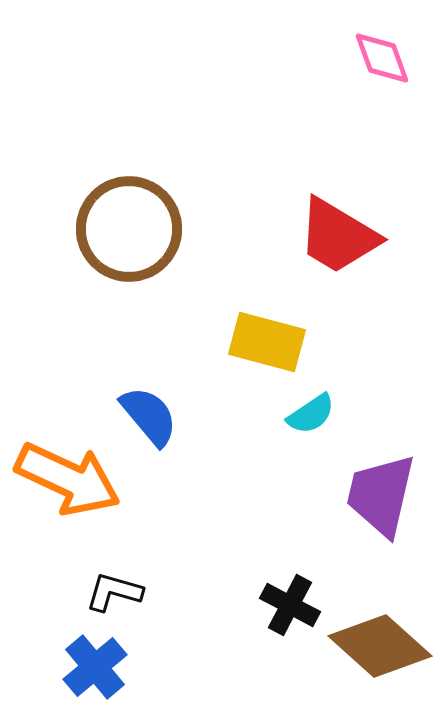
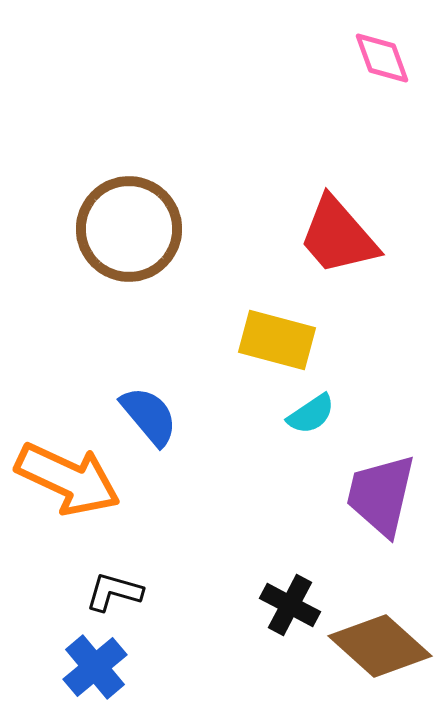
red trapezoid: rotated 18 degrees clockwise
yellow rectangle: moved 10 px right, 2 px up
